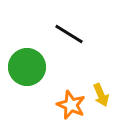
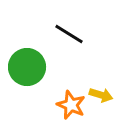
yellow arrow: rotated 50 degrees counterclockwise
